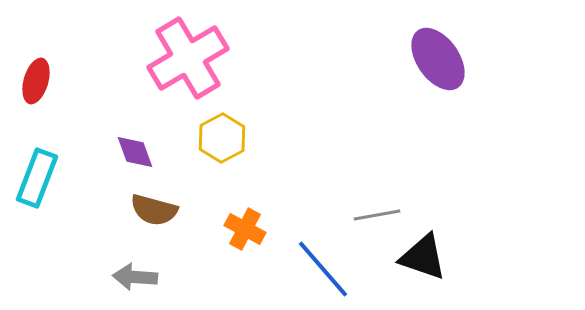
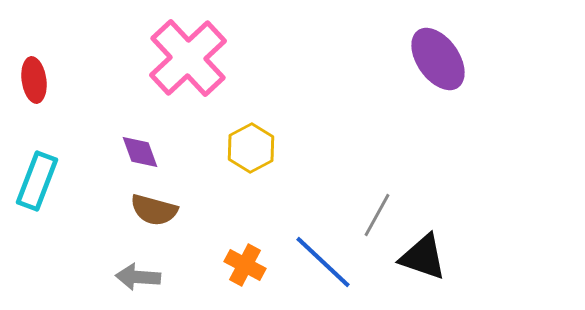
pink cross: rotated 12 degrees counterclockwise
red ellipse: moved 2 px left, 1 px up; rotated 24 degrees counterclockwise
yellow hexagon: moved 29 px right, 10 px down
purple diamond: moved 5 px right
cyan rectangle: moved 3 px down
gray line: rotated 51 degrees counterclockwise
orange cross: moved 36 px down
blue line: moved 7 px up; rotated 6 degrees counterclockwise
gray arrow: moved 3 px right
